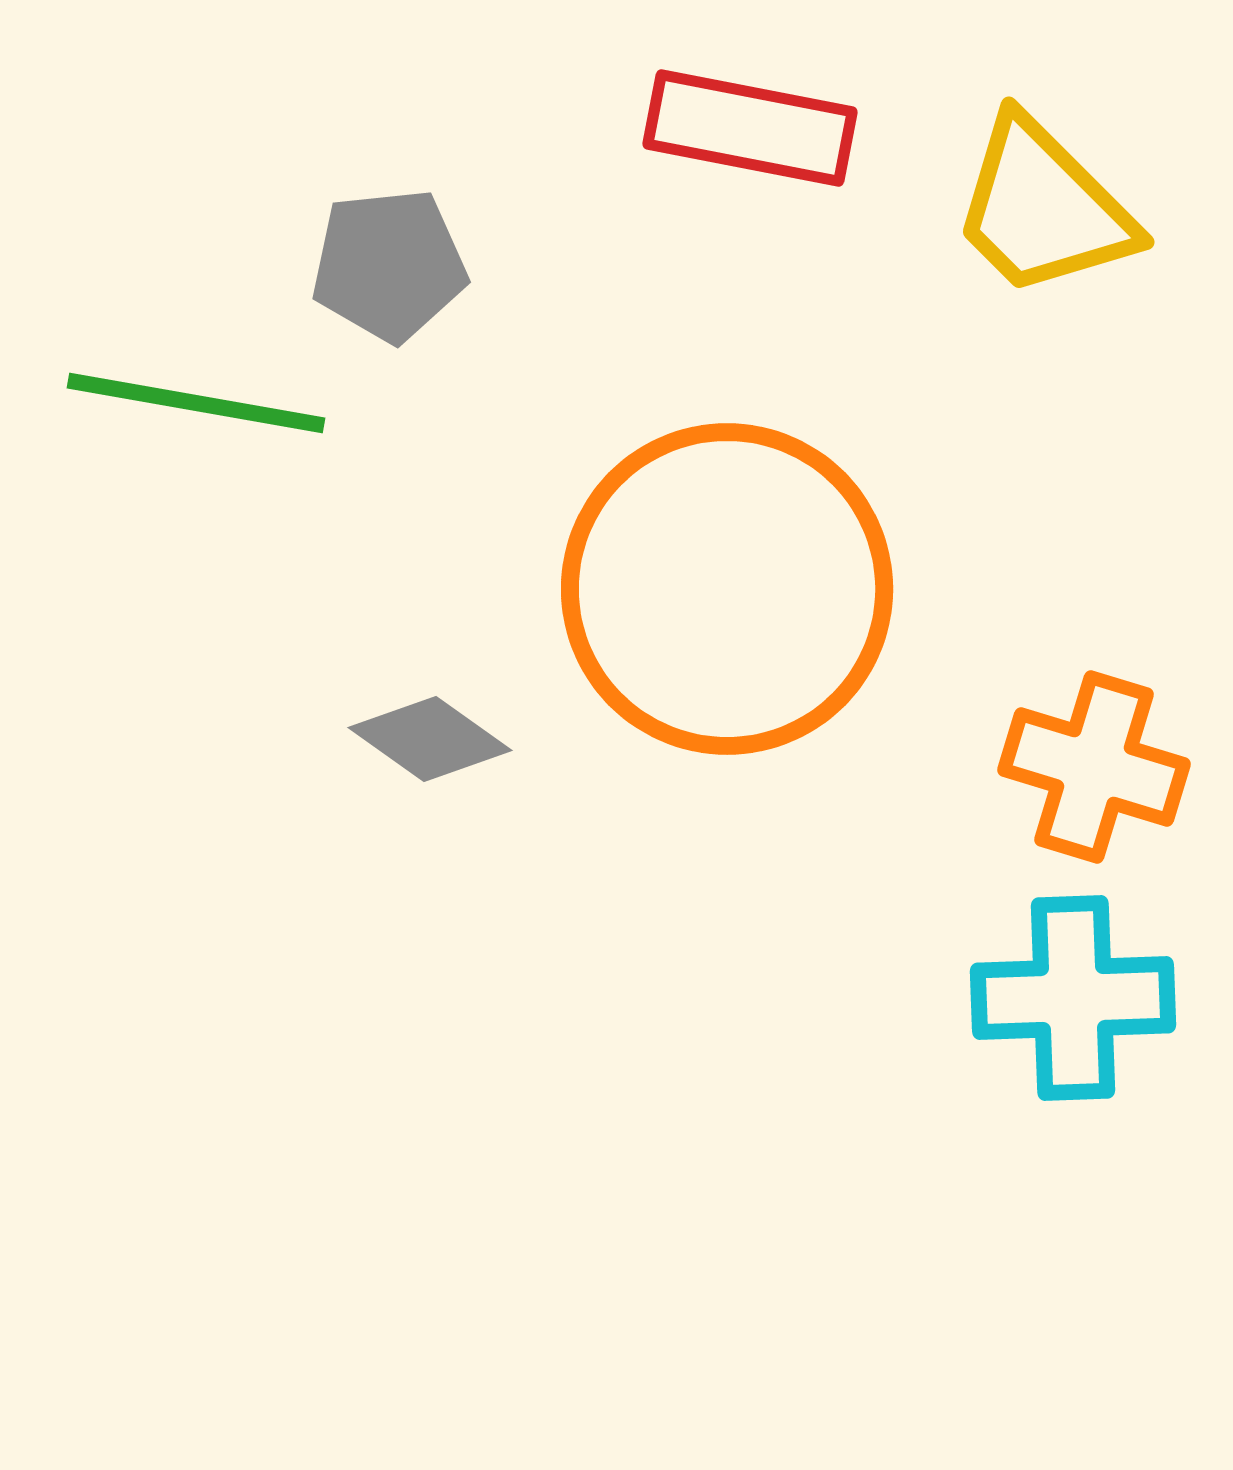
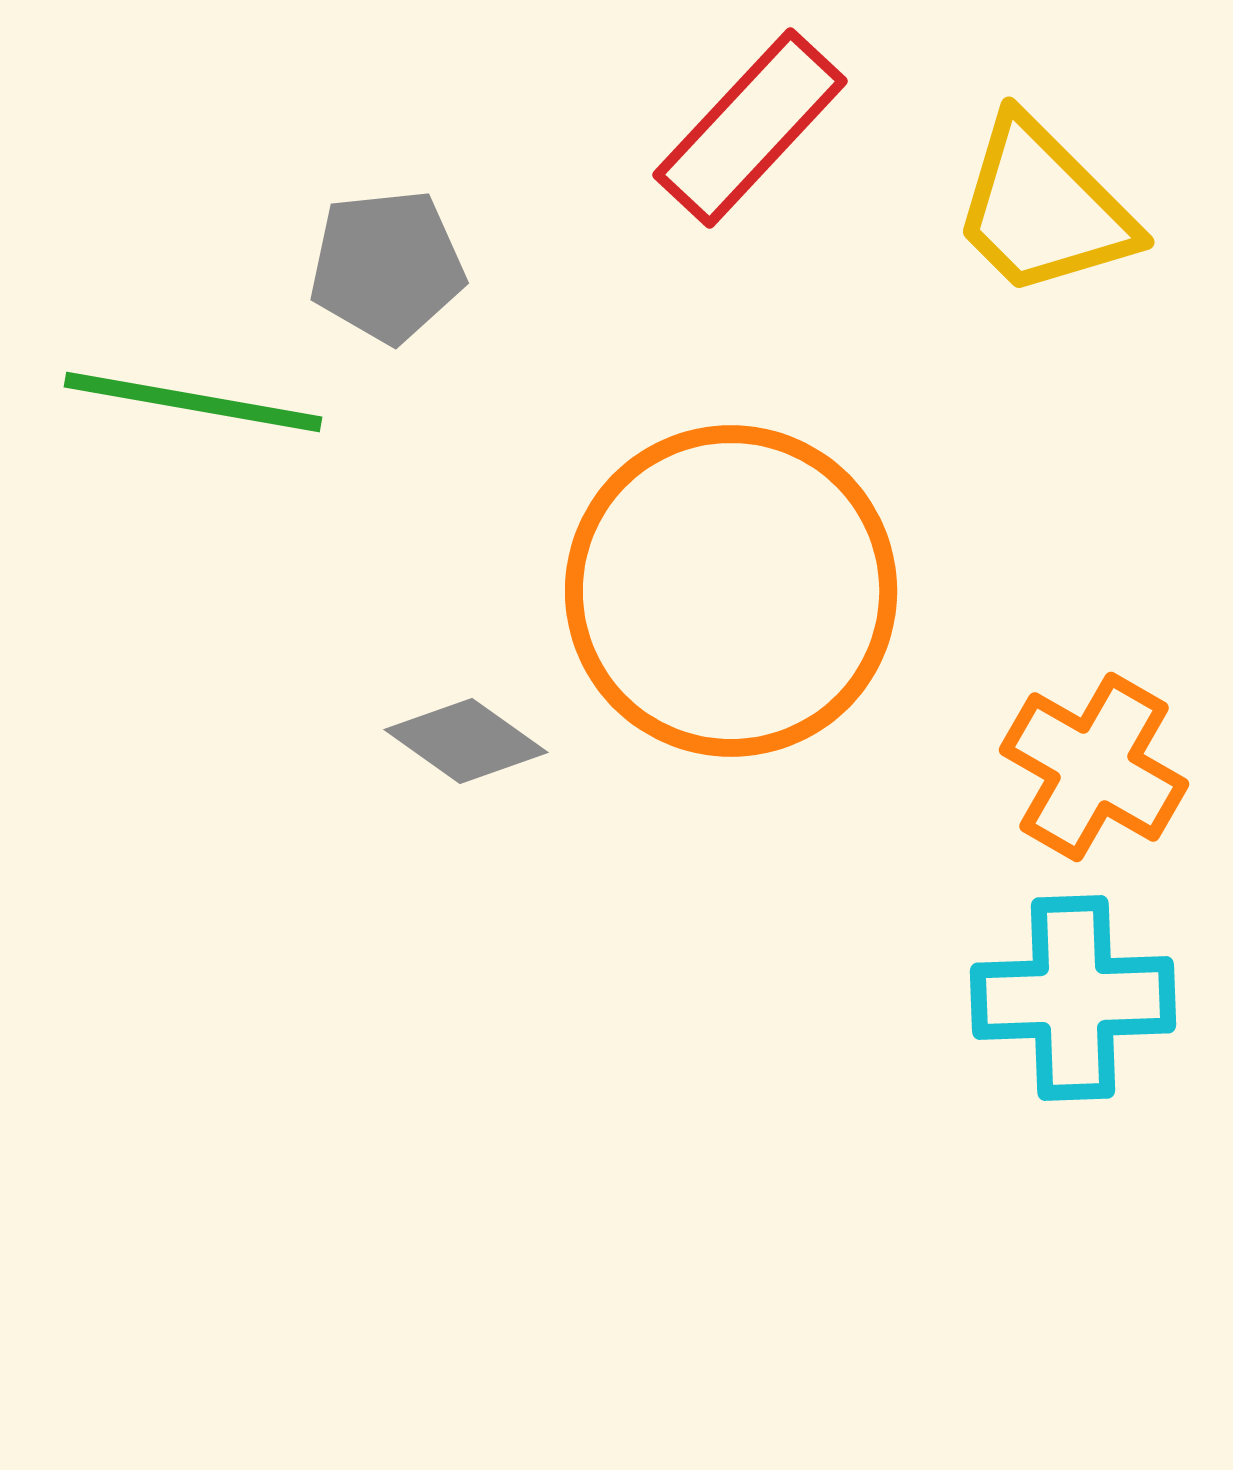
red rectangle: rotated 58 degrees counterclockwise
gray pentagon: moved 2 px left, 1 px down
green line: moved 3 px left, 1 px up
orange circle: moved 4 px right, 2 px down
gray diamond: moved 36 px right, 2 px down
orange cross: rotated 13 degrees clockwise
